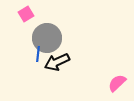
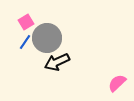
pink square: moved 8 px down
blue line: moved 13 px left, 12 px up; rotated 28 degrees clockwise
